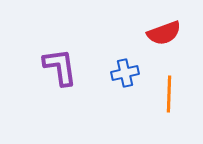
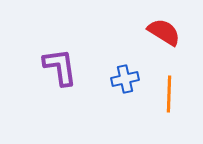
red semicircle: moved 1 px up; rotated 128 degrees counterclockwise
blue cross: moved 6 px down
